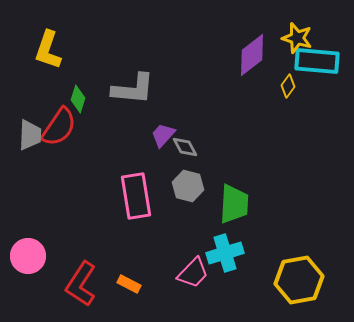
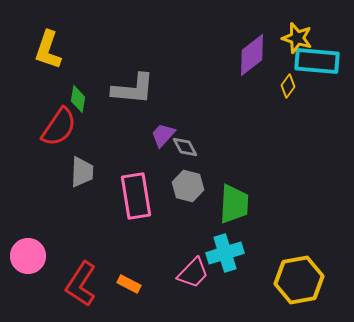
green diamond: rotated 8 degrees counterclockwise
gray trapezoid: moved 52 px right, 37 px down
